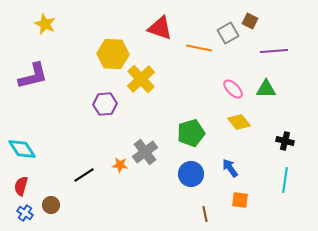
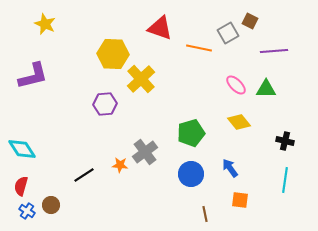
pink ellipse: moved 3 px right, 4 px up
blue cross: moved 2 px right, 2 px up
